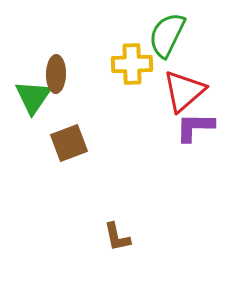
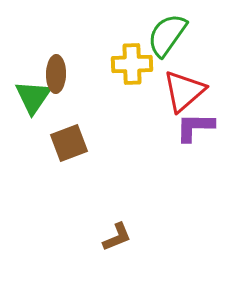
green semicircle: rotated 9 degrees clockwise
brown L-shape: rotated 100 degrees counterclockwise
